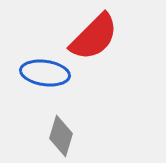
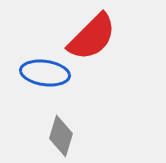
red semicircle: moved 2 px left
